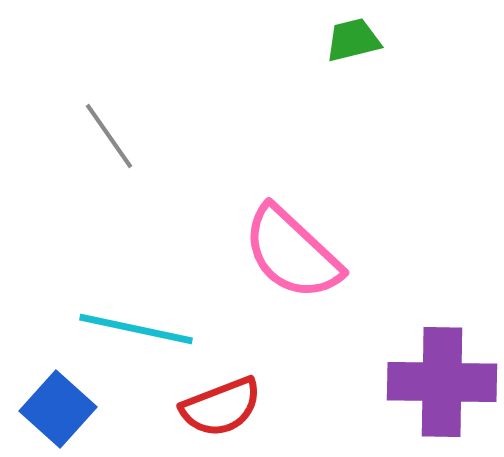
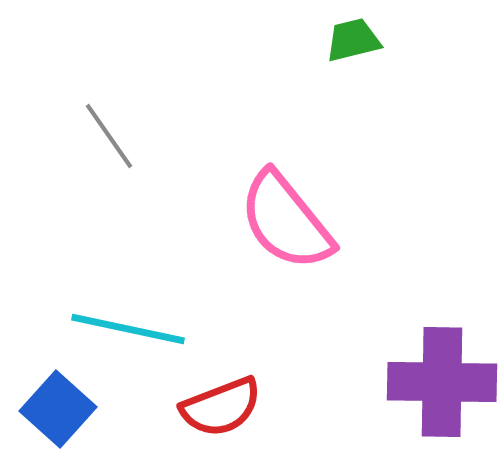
pink semicircle: moved 6 px left, 32 px up; rotated 8 degrees clockwise
cyan line: moved 8 px left
